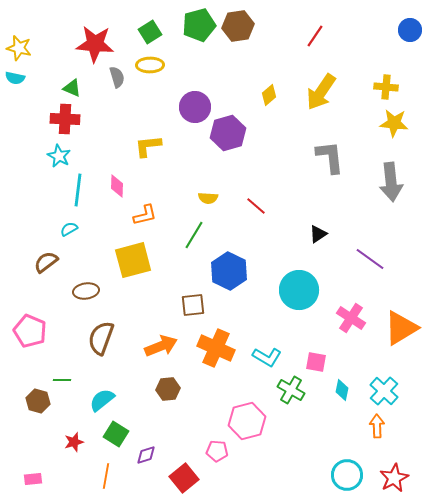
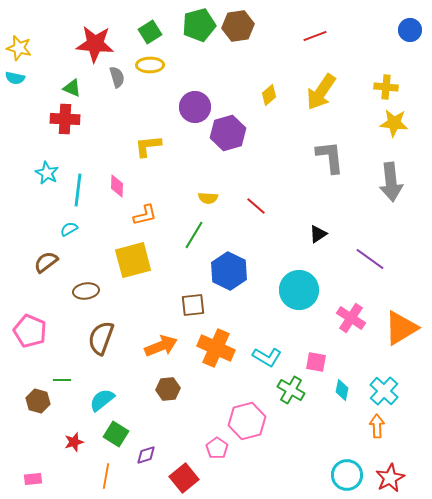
red line at (315, 36): rotated 35 degrees clockwise
cyan star at (59, 156): moved 12 px left, 17 px down
pink pentagon at (217, 451): moved 3 px up; rotated 30 degrees clockwise
red star at (394, 478): moved 4 px left
